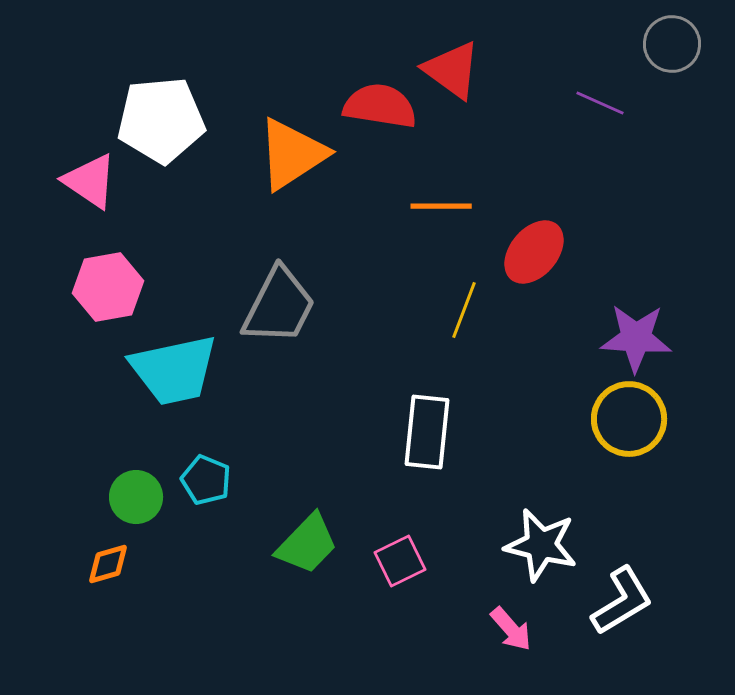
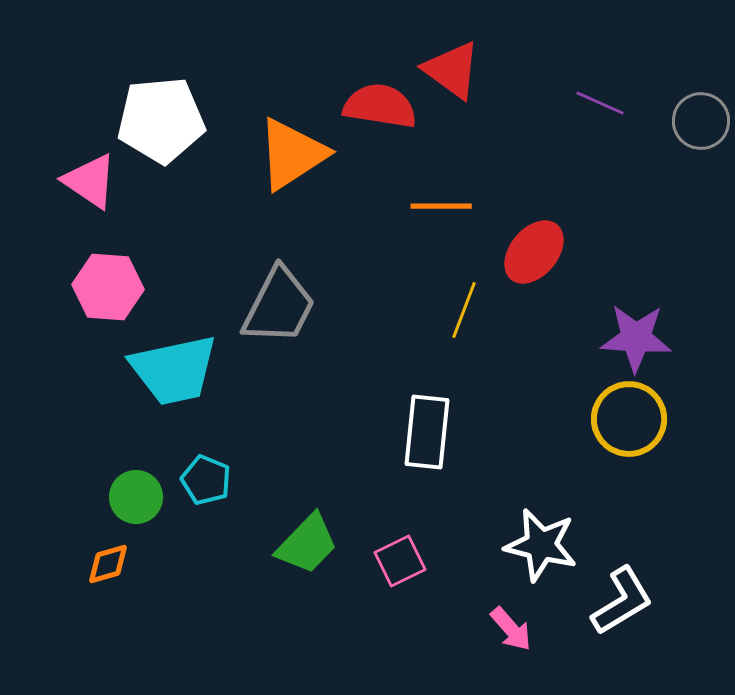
gray circle: moved 29 px right, 77 px down
pink hexagon: rotated 14 degrees clockwise
